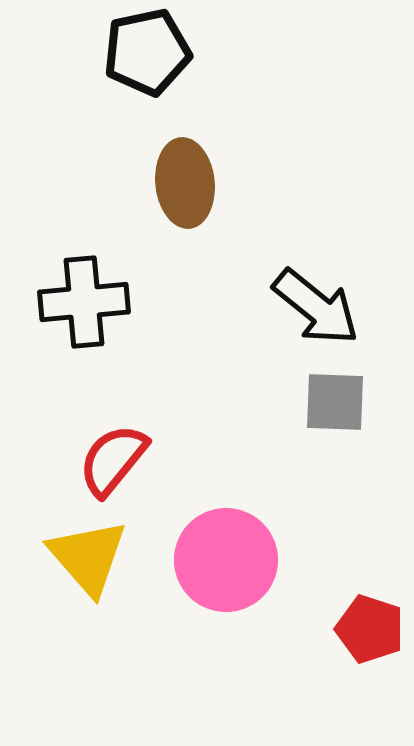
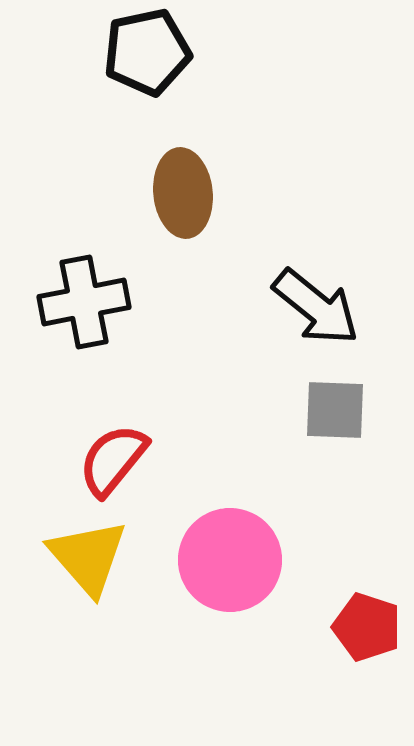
brown ellipse: moved 2 px left, 10 px down
black cross: rotated 6 degrees counterclockwise
gray square: moved 8 px down
pink circle: moved 4 px right
red pentagon: moved 3 px left, 2 px up
